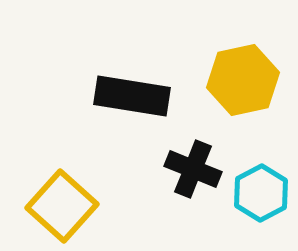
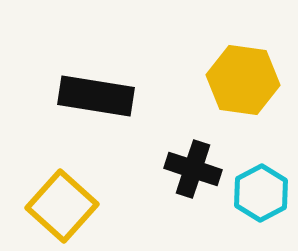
yellow hexagon: rotated 20 degrees clockwise
black rectangle: moved 36 px left
black cross: rotated 4 degrees counterclockwise
